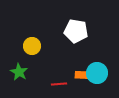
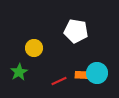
yellow circle: moved 2 px right, 2 px down
green star: rotated 12 degrees clockwise
red line: moved 3 px up; rotated 21 degrees counterclockwise
